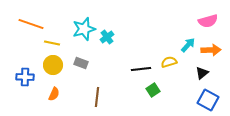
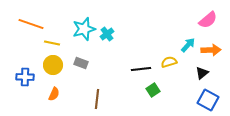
pink semicircle: moved 1 px up; rotated 24 degrees counterclockwise
cyan cross: moved 3 px up
brown line: moved 2 px down
